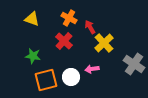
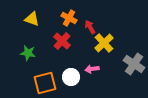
red cross: moved 2 px left
green star: moved 5 px left, 3 px up
orange square: moved 1 px left, 3 px down
